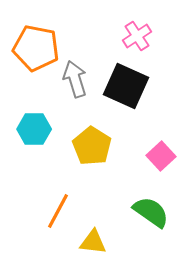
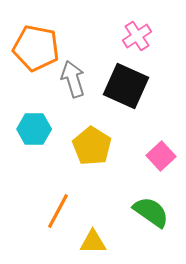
gray arrow: moved 2 px left
yellow triangle: rotated 8 degrees counterclockwise
